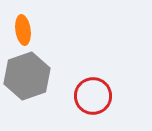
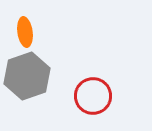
orange ellipse: moved 2 px right, 2 px down
